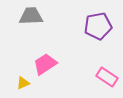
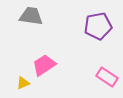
gray trapezoid: rotated 10 degrees clockwise
pink trapezoid: moved 1 px left, 1 px down
